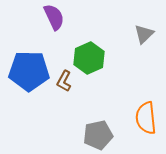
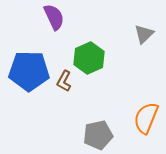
orange semicircle: rotated 28 degrees clockwise
